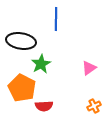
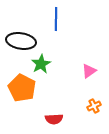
pink triangle: moved 3 px down
red semicircle: moved 10 px right, 13 px down
